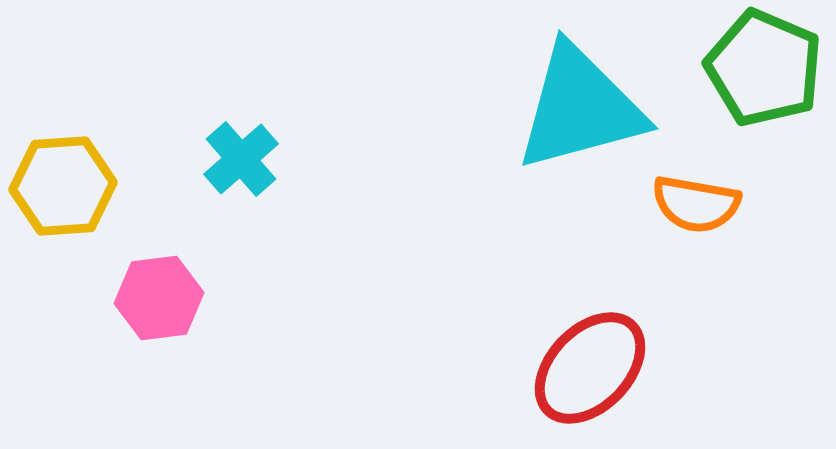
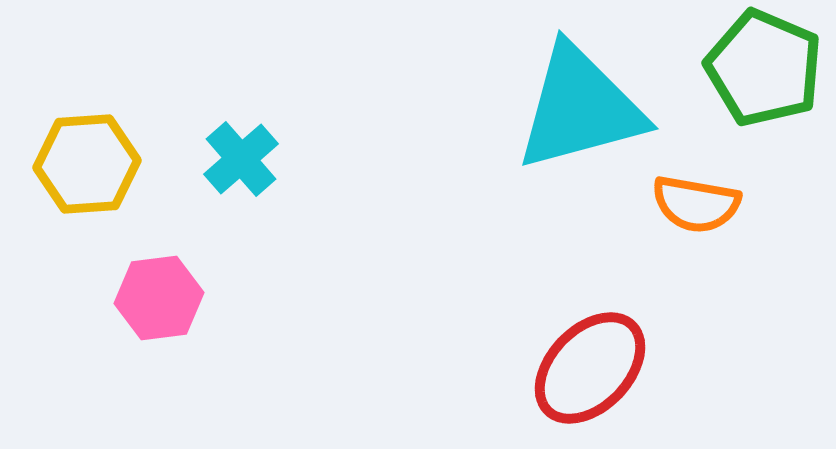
yellow hexagon: moved 24 px right, 22 px up
